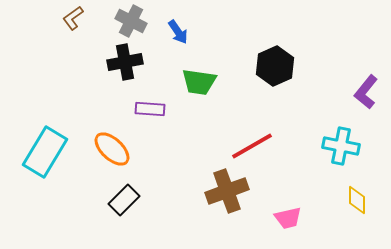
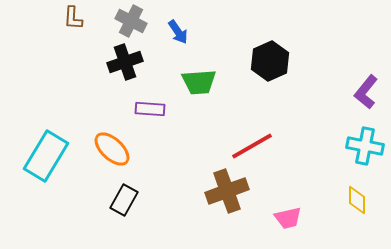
brown L-shape: rotated 50 degrees counterclockwise
black cross: rotated 8 degrees counterclockwise
black hexagon: moved 5 px left, 5 px up
green trapezoid: rotated 12 degrees counterclockwise
cyan cross: moved 24 px right
cyan rectangle: moved 1 px right, 4 px down
black rectangle: rotated 16 degrees counterclockwise
